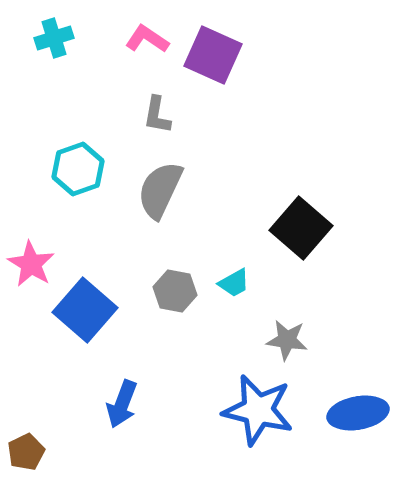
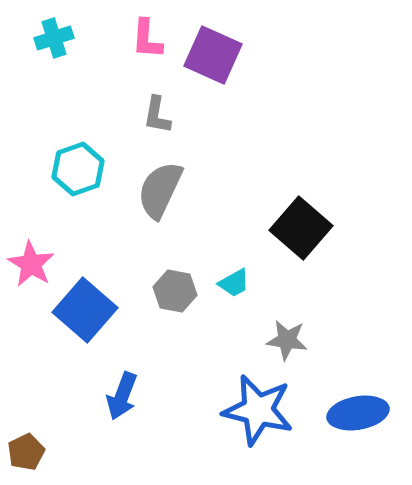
pink L-shape: rotated 120 degrees counterclockwise
blue arrow: moved 8 px up
